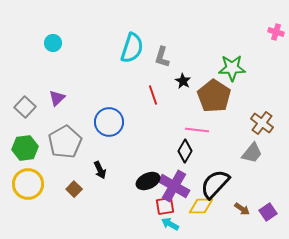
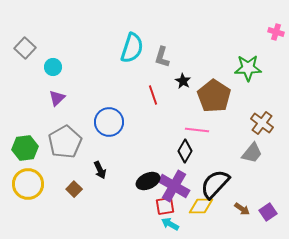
cyan circle: moved 24 px down
green star: moved 16 px right
gray square: moved 59 px up
